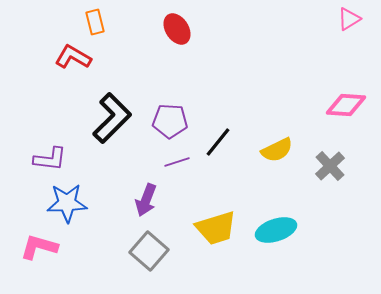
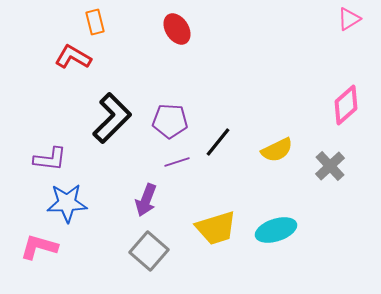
pink diamond: rotated 45 degrees counterclockwise
